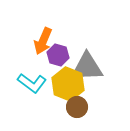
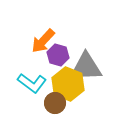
orange arrow: rotated 20 degrees clockwise
gray triangle: moved 1 px left
brown circle: moved 22 px left, 4 px up
